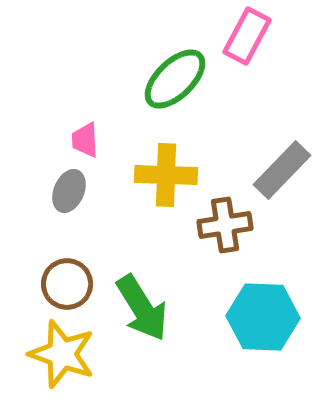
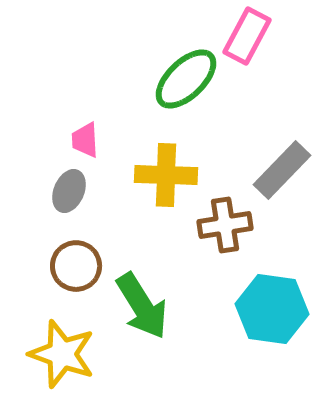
green ellipse: moved 11 px right
brown circle: moved 9 px right, 18 px up
green arrow: moved 2 px up
cyan hexagon: moved 9 px right, 8 px up; rotated 6 degrees clockwise
